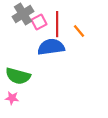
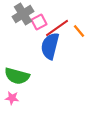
red line: moved 4 px down; rotated 55 degrees clockwise
blue semicircle: moved 1 px left, 1 px up; rotated 68 degrees counterclockwise
green semicircle: moved 1 px left
